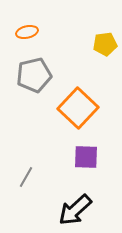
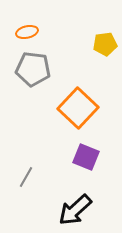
gray pentagon: moved 1 px left, 6 px up; rotated 20 degrees clockwise
purple square: rotated 20 degrees clockwise
